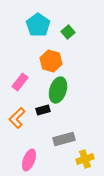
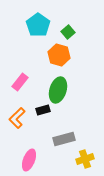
orange hexagon: moved 8 px right, 6 px up
